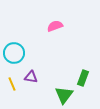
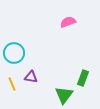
pink semicircle: moved 13 px right, 4 px up
